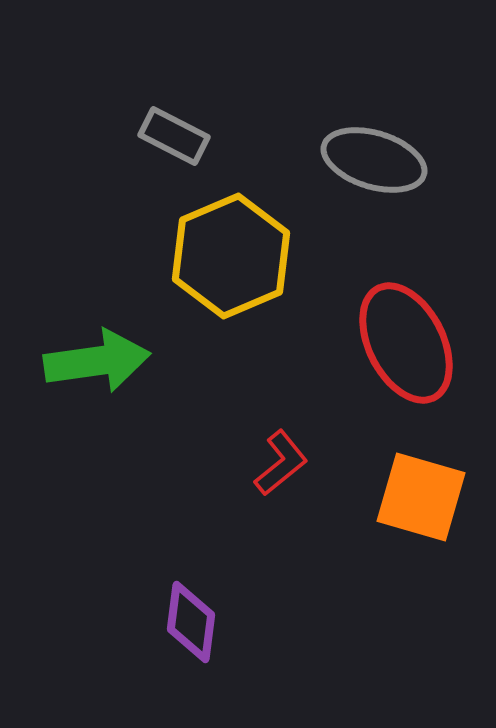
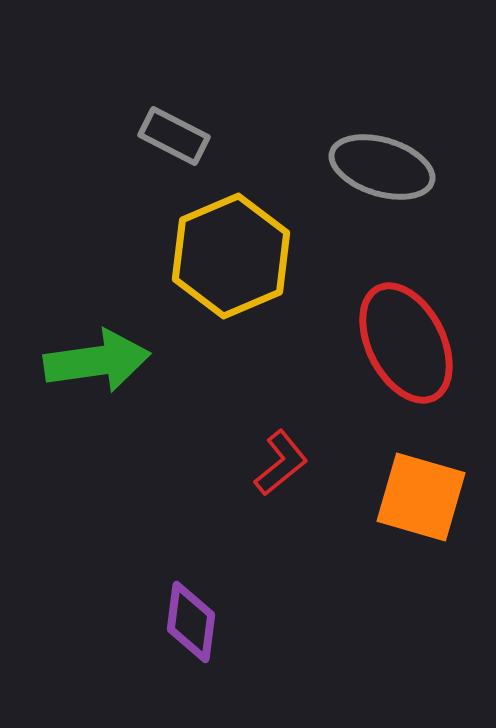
gray ellipse: moved 8 px right, 7 px down
